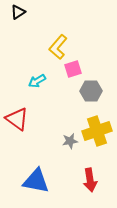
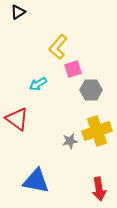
cyan arrow: moved 1 px right, 3 px down
gray hexagon: moved 1 px up
red arrow: moved 9 px right, 9 px down
